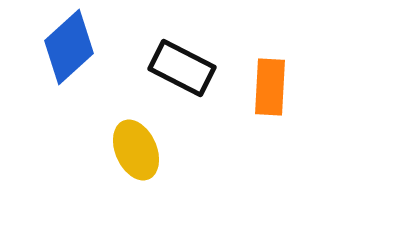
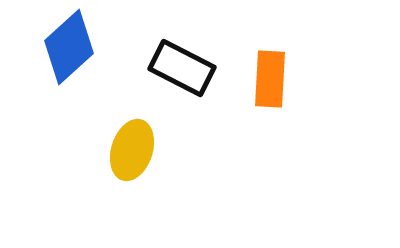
orange rectangle: moved 8 px up
yellow ellipse: moved 4 px left; rotated 42 degrees clockwise
